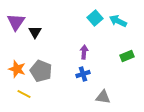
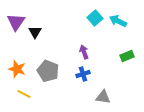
purple arrow: rotated 24 degrees counterclockwise
gray pentagon: moved 7 px right
